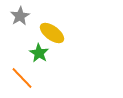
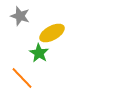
gray star: rotated 24 degrees counterclockwise
yellow ellipse: rotated 65 degrees counterclockwise
